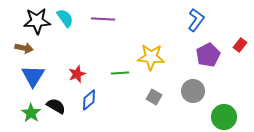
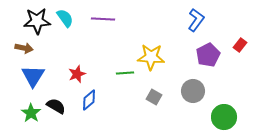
green line: moved 5 px right
